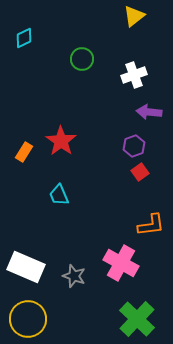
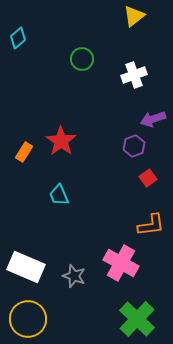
cyan diamond: moved 6 px left; rotated 15 degrees counterclockwise
purple arrow: moved 4 px right, 7 px down; rotated 25 degrees counterclockwise
red square: moved 8 px right, 6 px down
